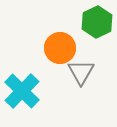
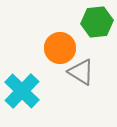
green hexagon: rotated 20 degrees clockwise
gray triangle: rotated 28 degrees counterclockwise
